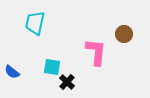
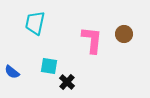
pink L-shape: moved 4 px left, 12 px up
cyan square: moved 3 px left, 1 px up
